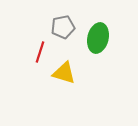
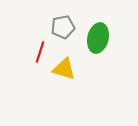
yellow triangle: moved 4 px up
